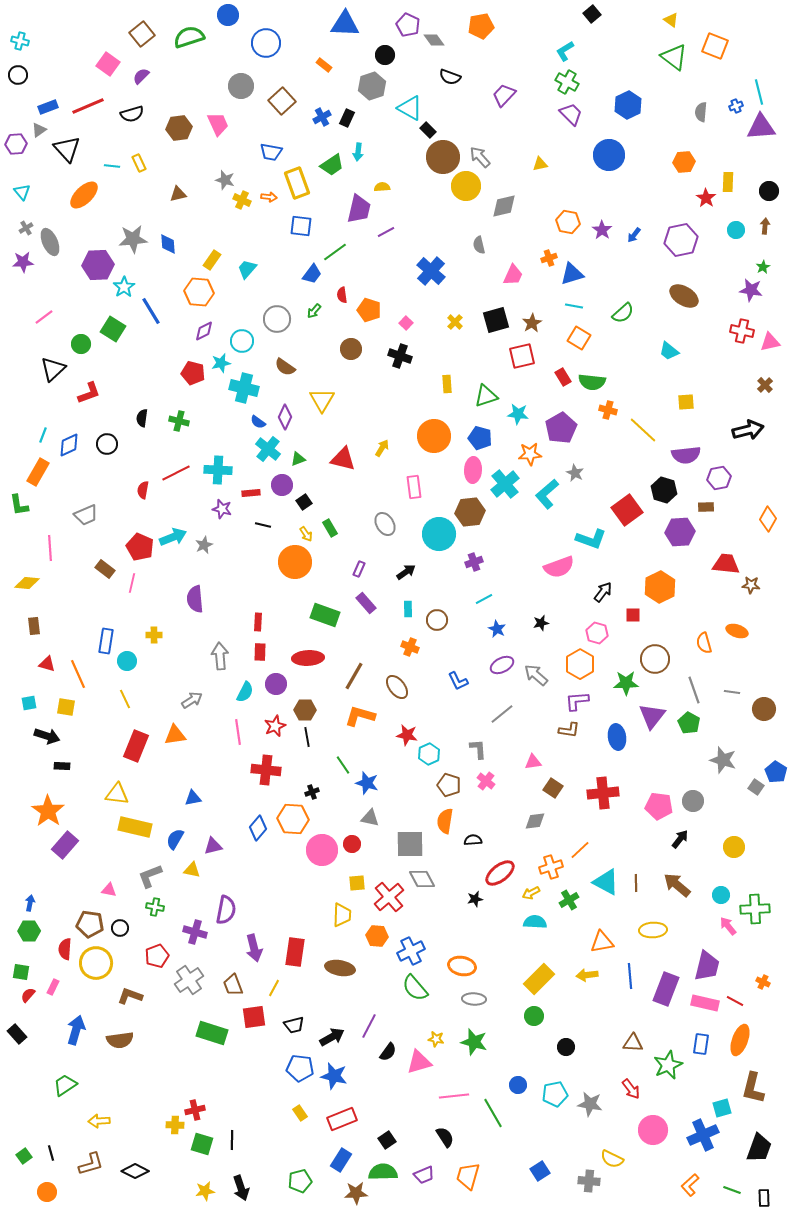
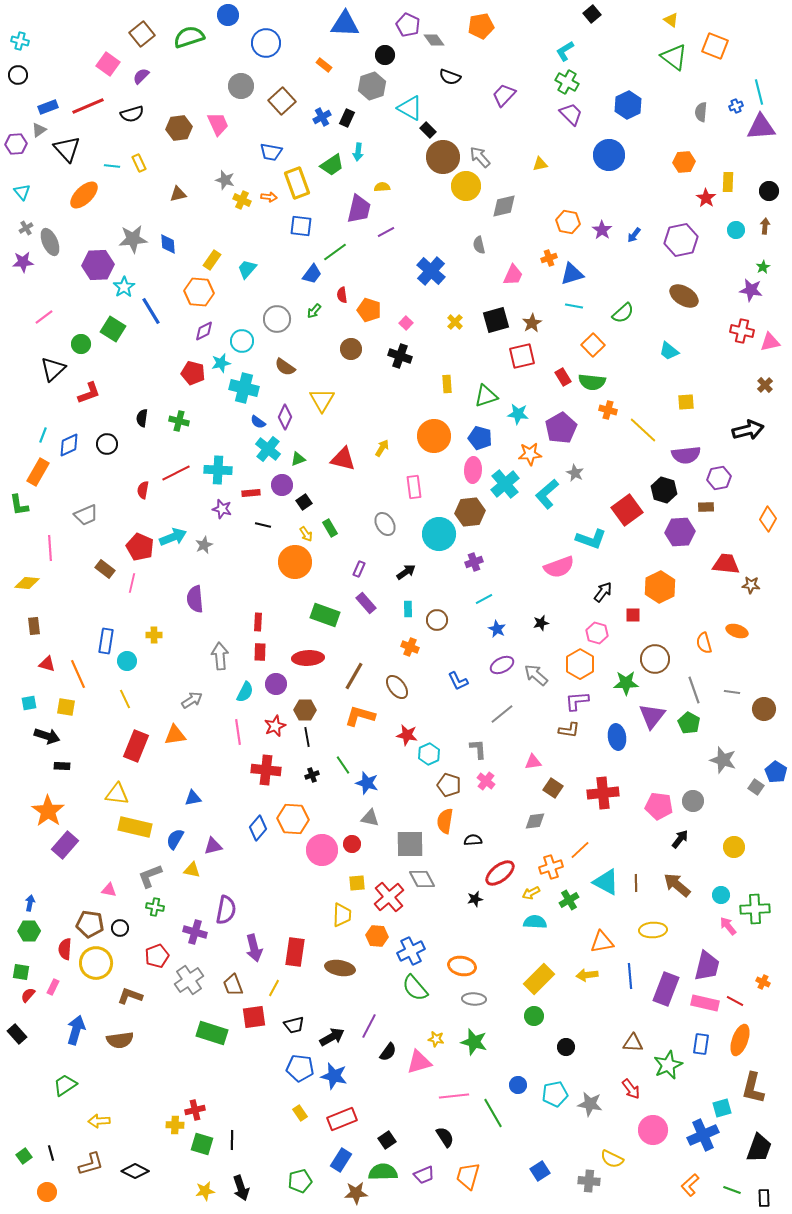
orange square at (579, 338): moved 14 px right, 7 px down; rotated 15 degrees clockwise
black cross at (312, 792): moved 17 px up
